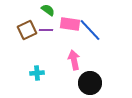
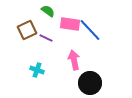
green semicircle: moved 1 px down
purple line: moved 8 px down; rotated 24 degrees clockwise
cyan cross: moved 3 px up; rotated 24 degrees clockwise
